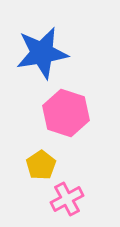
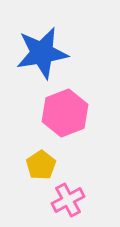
pink hexagon: moved 1 px left; rotated 21 degrees clockwise
pink cross: moved 1 px right, 1 px down
